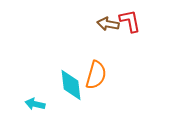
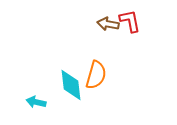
cyan arrow: moved 1 px right, 2 px up
